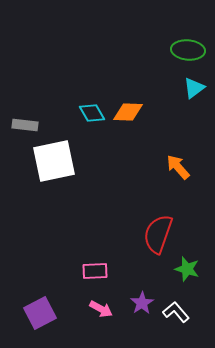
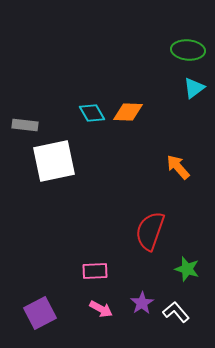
red semicircle: moved 8 px left, 3 px up
